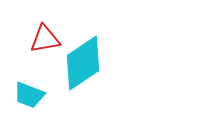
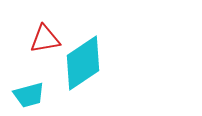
cyan trapezoid: rotated 36 degrees counterclockwise
